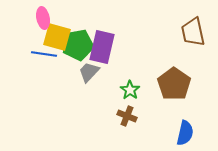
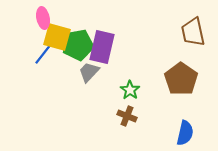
blue line: moved 1 px up; rotated 60 degrees counterclockwise
brown pentagon: moved 7 px right, 5 px up
